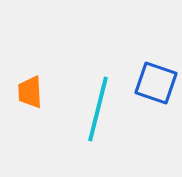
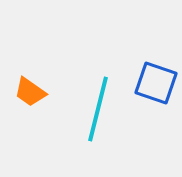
orange trapezoid: rotated 52 degrees counterclockwise
